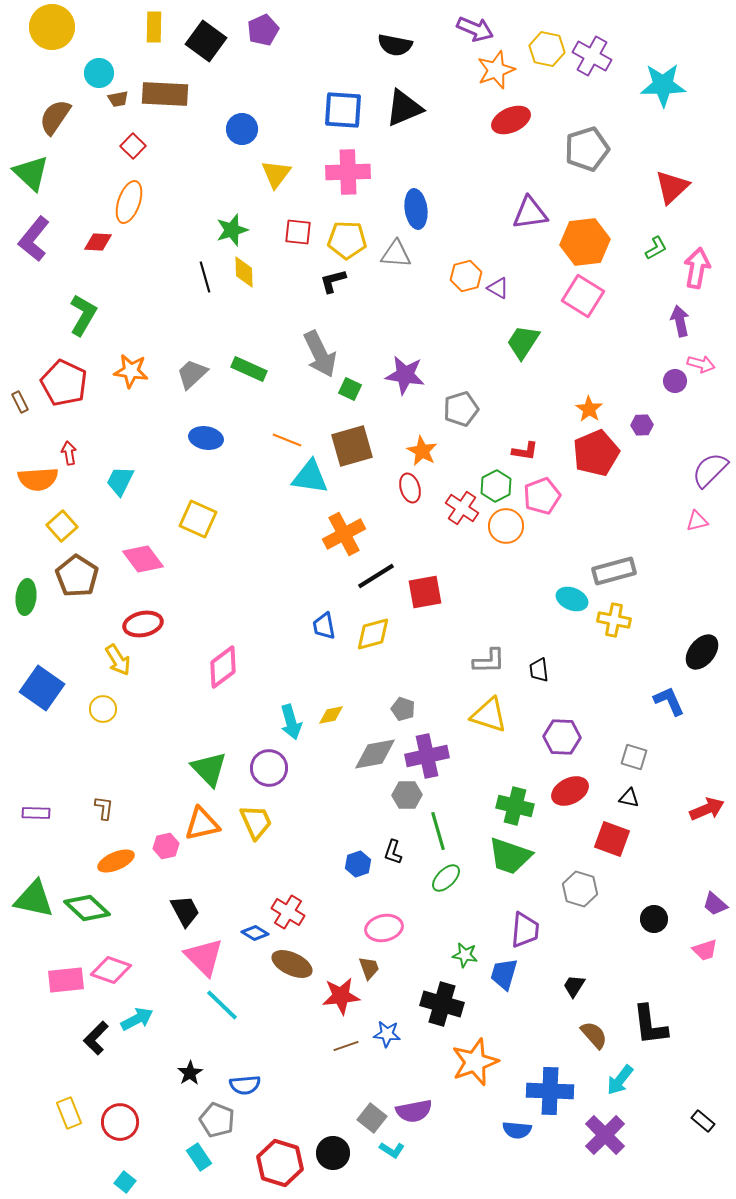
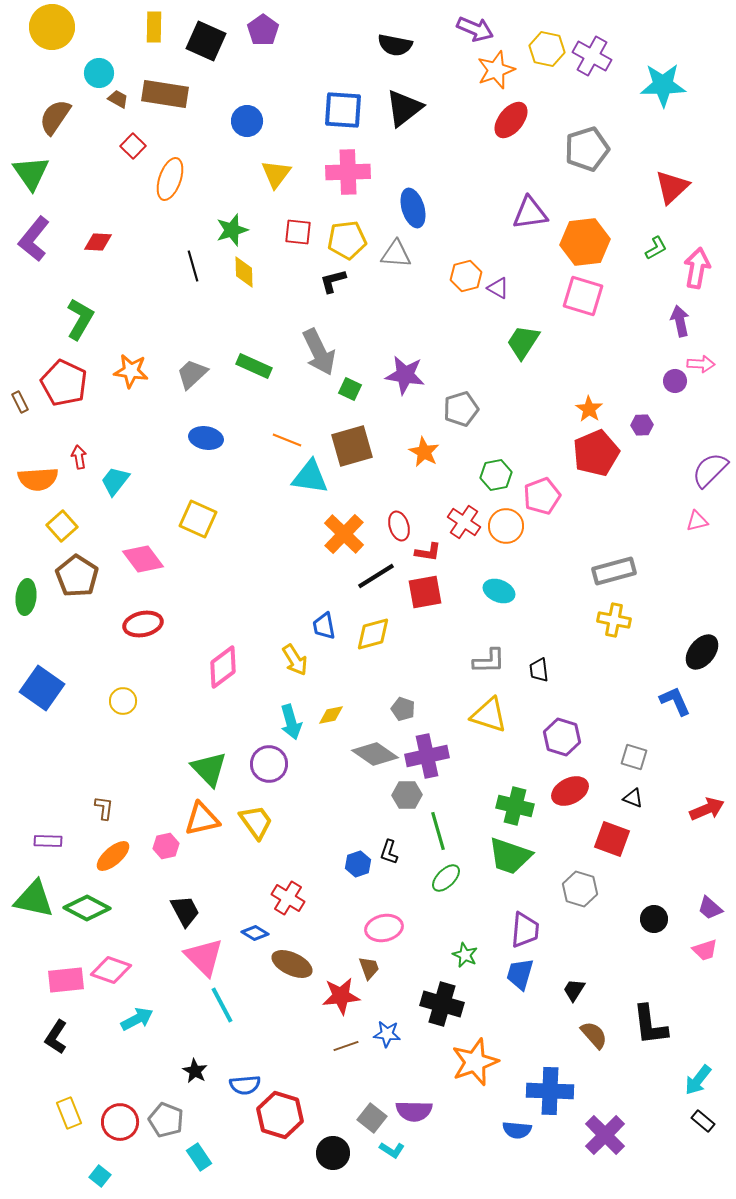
purple pentagon at (263, 30): rotated 12 degrees counterclockwise
black square at (206, 41): rotated 12 degrees counterclockwise
brown rectangle at (165, 94): rotated 6 degrees clockwise
brown trapezoid at (118, 99): rotated 140 degrees counterclockwise
black triangle at (404, 108): rotated 15 degrees counterclockwise
red ellipse at (511, 120): rotated 27 degrees counterclockwise
blue circle at (242, 129): moved 5 px right, 8 px up
green triangle at (31, 173): rotated 12 degrees clockwise
orange ellipse at (129, 202): moved 41 px right, 23 px up
blue ellipse at (416, 209): moved 3 px left, 1 px up; rotated 9 degrees counterclockwise
yellow pentagon at (347, 240): rotated 9 degrees counterclockwise
black line at (205, 277): moved 12 px left, 11 px up
pink square at (583, 296): rotated 15 degrees counterclockwise
green L-shape at (83, 315): moved 3 px left, 4 px down
gray arrow at (320, 354): moved 1 px left, 2 px up
pink arrow at (701, 364): rotated 12 degrees counterclockwise
green rectangle at (249, 369): moved 5 px right, 3 px up
orange star at (422, 451): moved 2 px right, 1 px down
red L-shape at (525, 451): moved 97 px left, 101 px down
red arrow at (69, 453): moved 10 px right, 4 px down
cyan trapezoid at (120, 481): moved 5 px left; rotated 12 degrees clockwise
green hexagon at (496, 486): moved 11 px up; rotated 16 degrees clockwise
red ellipse at (410, 488): moved 11 px left, 38 px down
red cross at (462, 508): moved 2 px right, 14 px down
orange cross at (344, 534): rotated 18 degrees counterclockwise
cyan ellipse at (572, 599): moved 73 px left, 8 px up
yellow arrow at (118, 660): moved 177 px right
blue L-shape at (669, 701): moved 6 px right
yellow circle at (103, 709): moved 20 px right, 8 px up
purple hexagon at (562, 737): rotated 15 degrees clockwise
gray diamond at (375, 754): rotated 45 degrees clockwise
purple circle at (269, 768): moved 4 px up
black triangle at (629, 798): moved 4 px right; rotated 10 degrees clockwise
purple rectangle at (36, 813): moved 12 px right, 28 px down
yellow trapezoid at (256, 822): rotated 12 degrees counterclockwise
orange triangle at (202, 824): moved 5 px up
black L-shape at (393, 852): moved 4 px left
orange ellipse at (116, 861): moved 3 px left, 5 px up; rotated 18 degrees counterclockwise
purple trapezoid at (715, 904): moved 5 px left, 4 px down
green diamond at (87, 908): rotated 15 degrees counterclockwise
red cross at (288, 912): moved 14 px up
green star at (465, 955): rotated 15 degrees clockwise
blue trapezoid at (504, 974): moved 16 px right
black trapezoid at (574, 986): moved 4 px down
cyan line at (222, 1005): rotated 18 degrees clockwise
black L-shape at (96, 1038): moved 40 px left, 1 px up; rotated 12 degrees counterclockwise
black star at (190, 1073): moved 5 px right, 2 px up; rotated 10 degrees counterclockwise
cyan arrow at (620, 1080): moved 78 px right
purple semicircle at (414, 1111): rotated 12 degrees clockwise
gray pentagon at (217, 1120): moved 51 px left
red hexagon at (280, 1163): moved 48 px up
cyan square at (125, 1182): moved 25 px left, 6 px up
